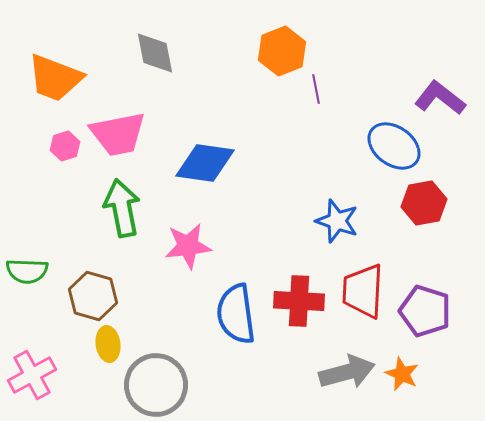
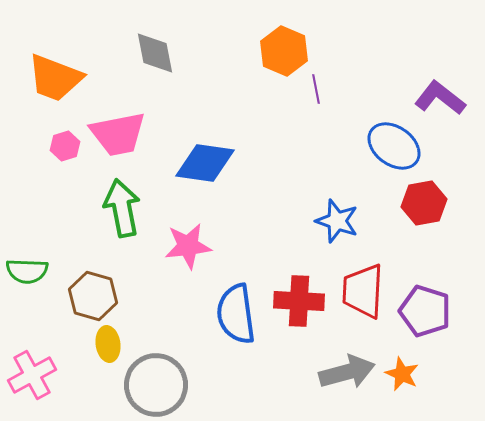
orange hexagon: moved 2 px right; rotated 15 degrees counterclockwise
